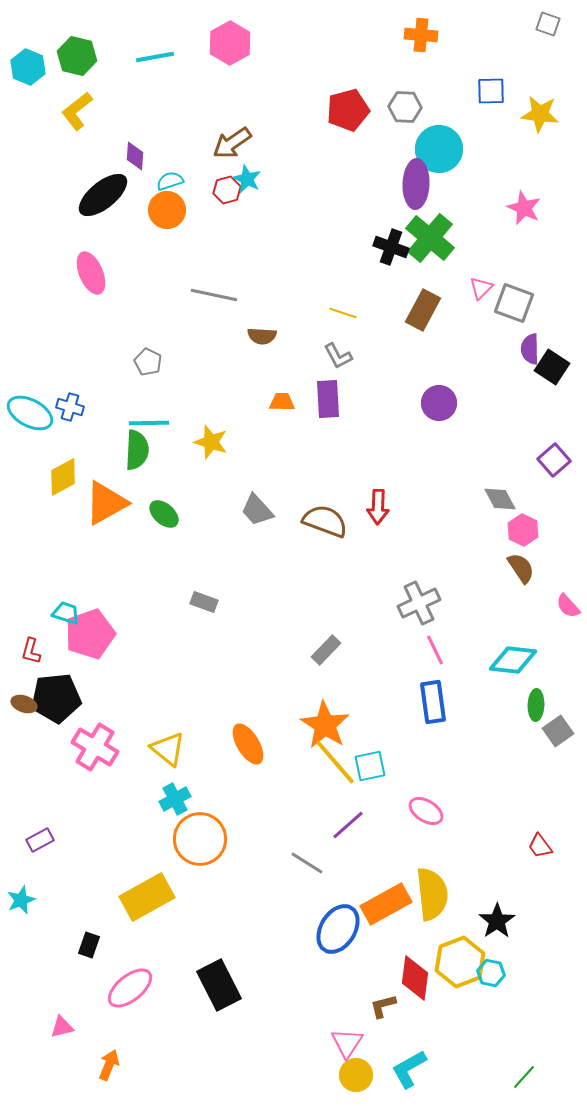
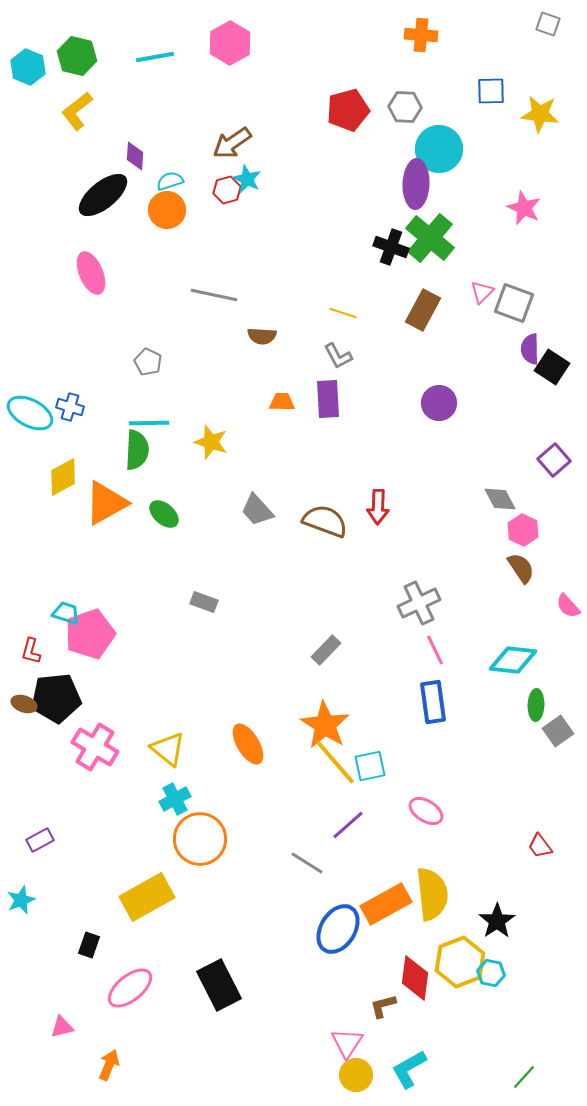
pink triangle at (481, 288): moved 1 px right, 4 px down
